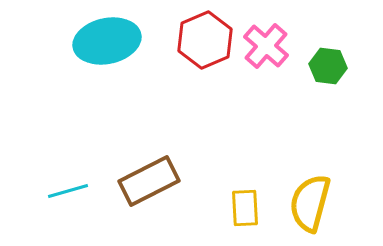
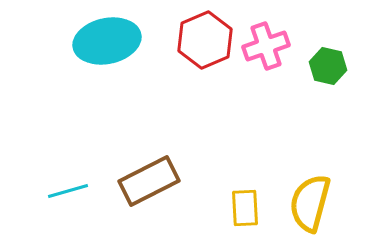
pink cross: rotated 30 degrees clockwise
green hexagon: rotated 6 degrees clockwise
